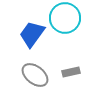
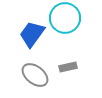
gray rectangle: moved 3 px left, 5 px up
